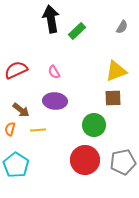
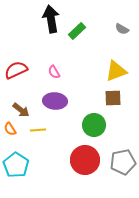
gray semicircle: moved 2 px down; rotated 88 degrees clockwise
orange semicircle: rotated 48 degrees counterclockwise
